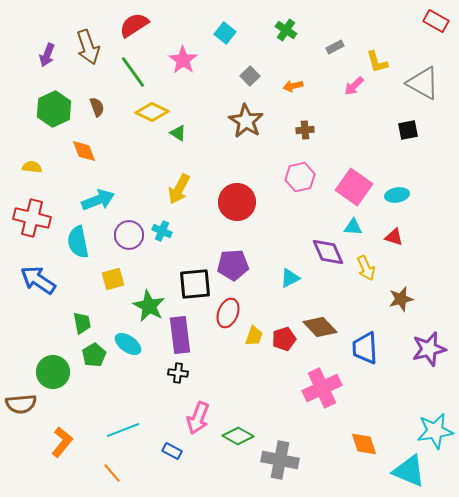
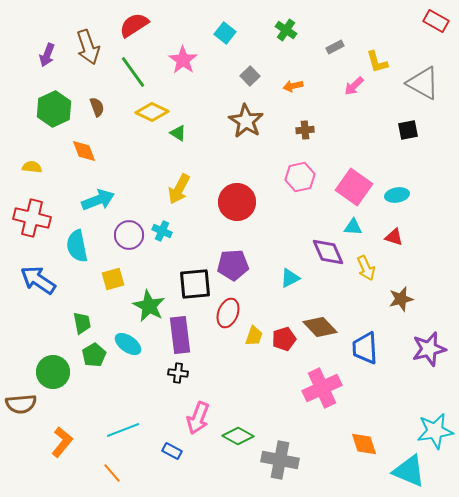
cyan semicircle at (78, 242): moved 1 px left, 4 px down
